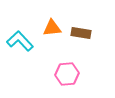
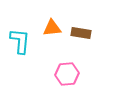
cyan L-shape: rotated 48 degrees clockwise
